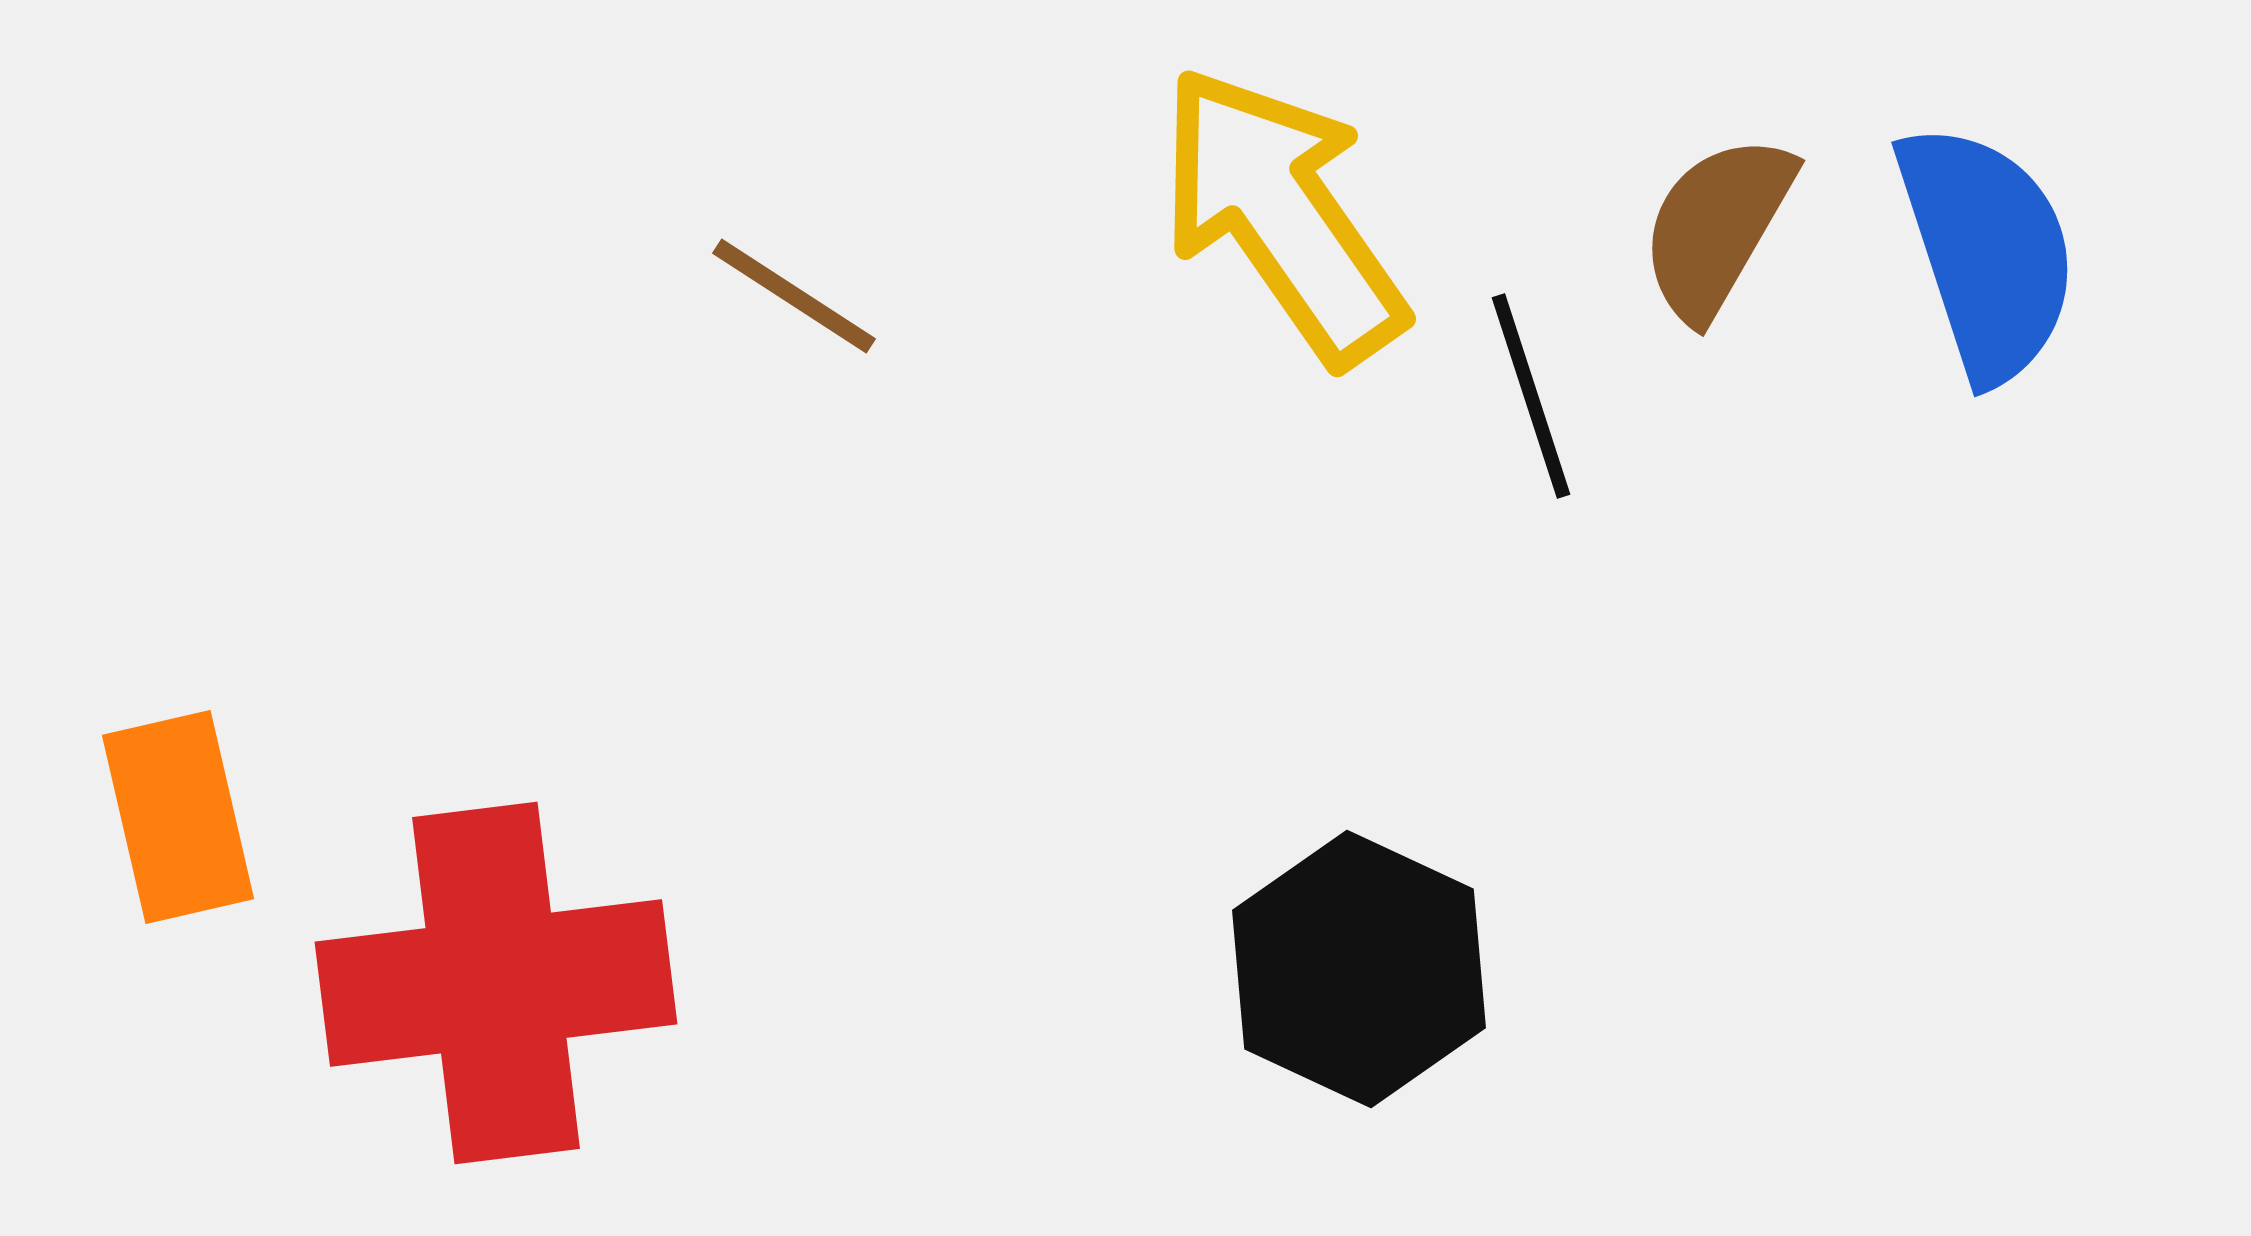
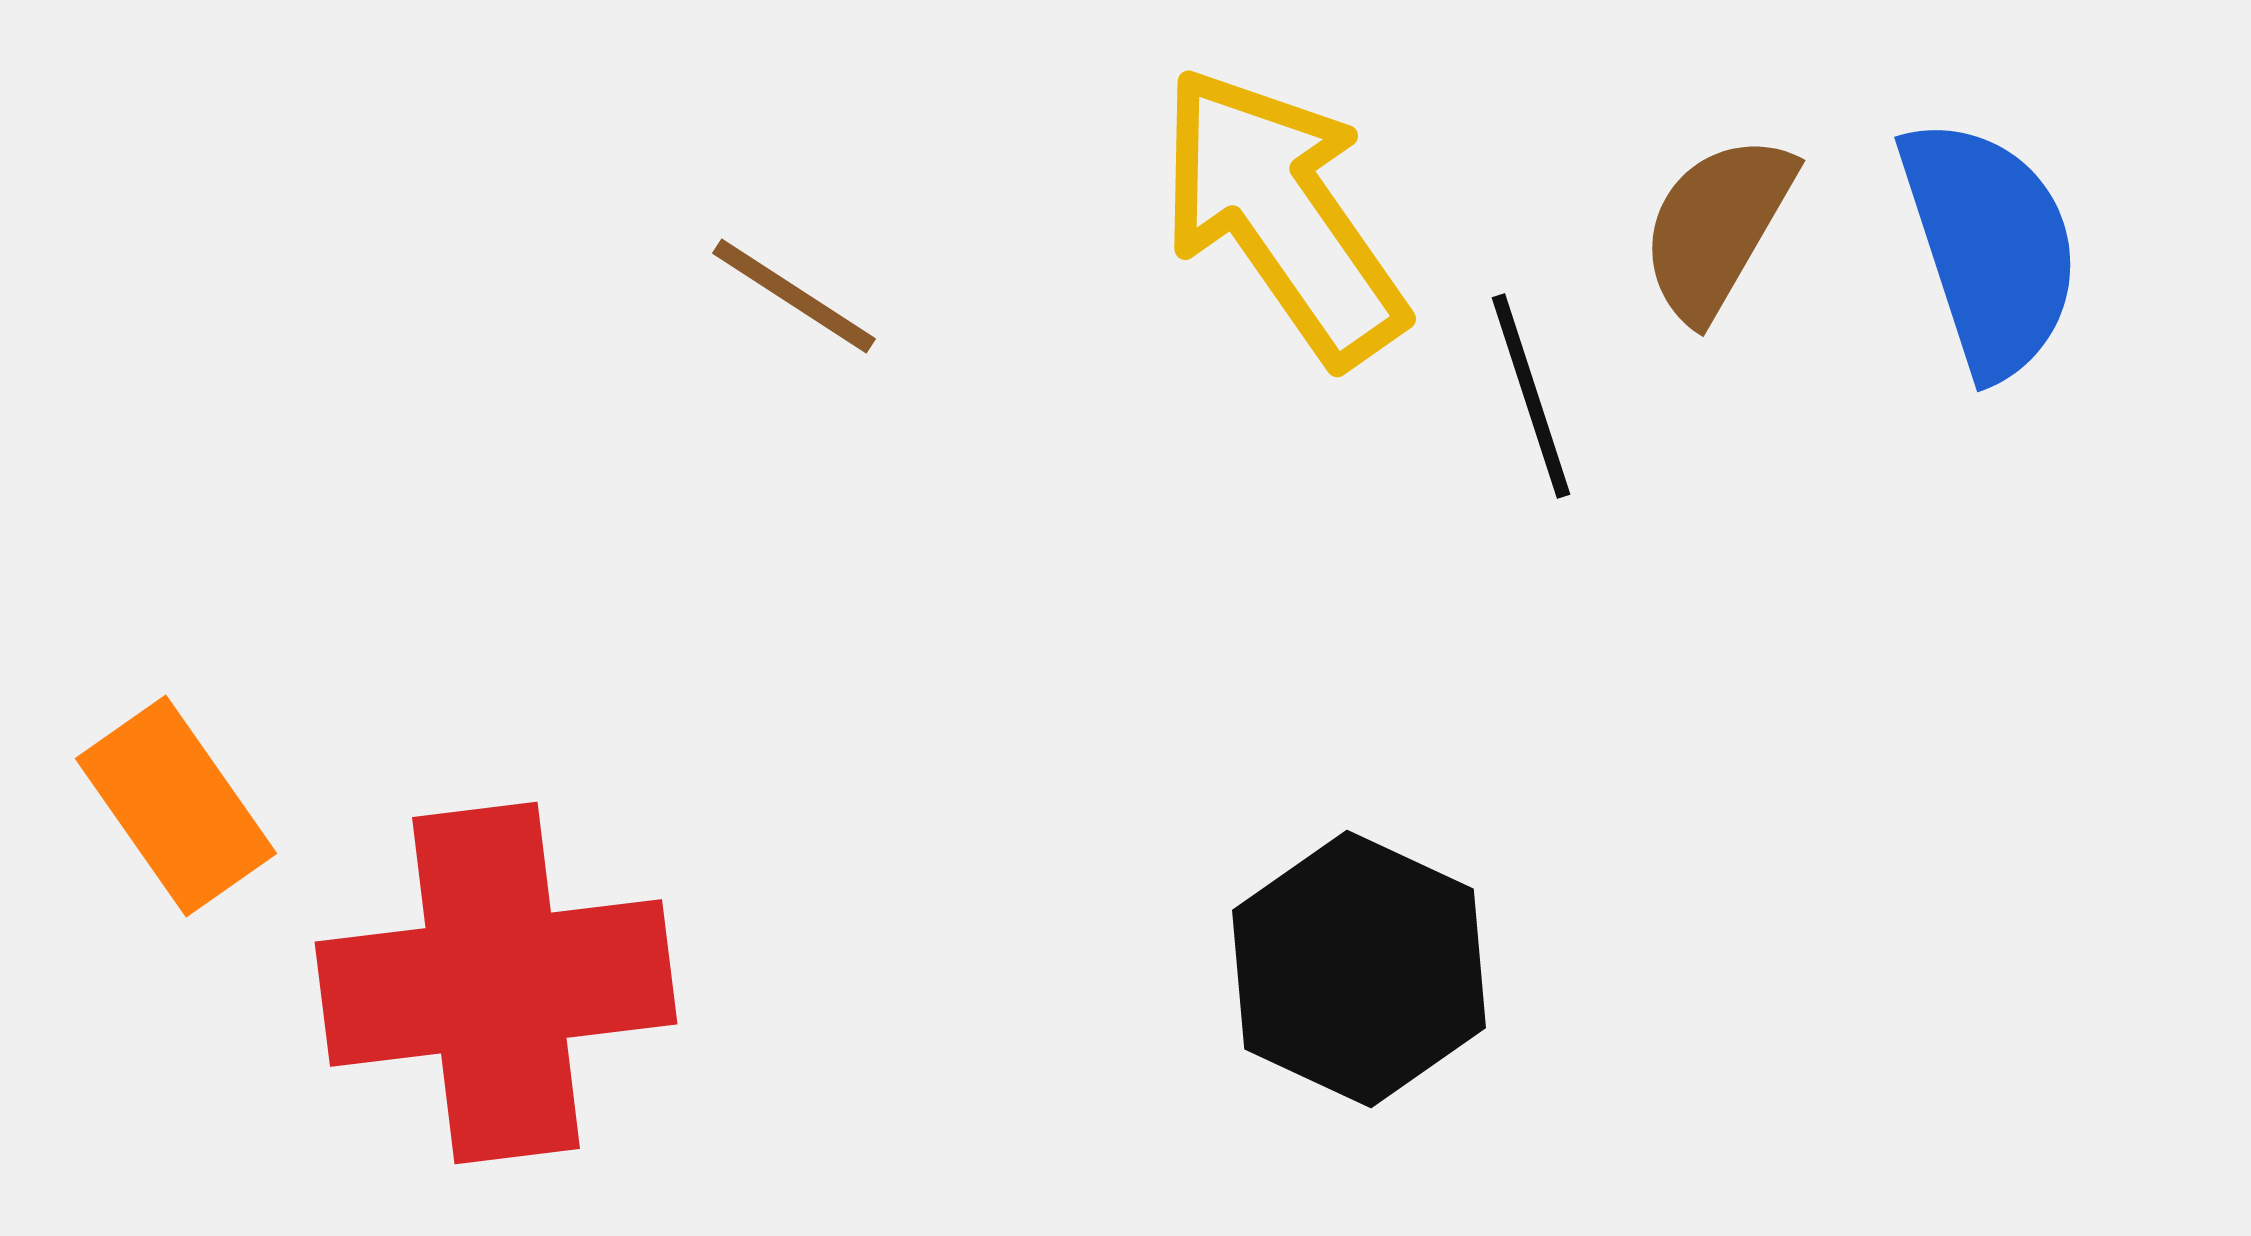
blue semicircle: moved 3 px right, 5 px up
orange rectangle: moved 2 px left, 11 px up; rotated 22 degrees counterclockwise
